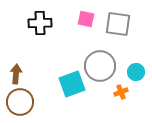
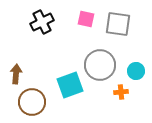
black cross: moved 2 px right, 1 px up; rotated 25 degrees counterclockwise
gray circle: moved 1 px up
cyan circle: moved 1 px up
cyan square: moved 2 px left, 1 px down
orange cross: rotated 16 degrees clockwise
brown circle: moved 12 px right
